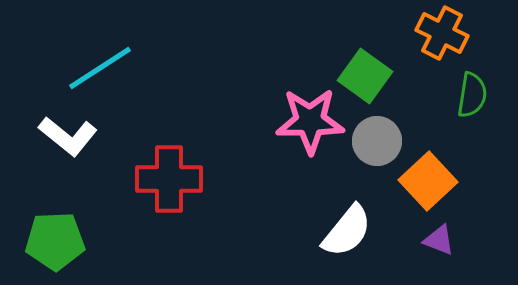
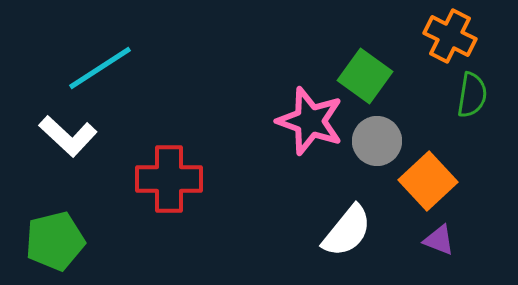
orange cross: moved 8 px right, 3 px down
pink star: rotated 20 degrees clockwise
white L-shape: rotated 4 degrees clockwise
green pentagon: rotated 12 degrees counterclockwise
